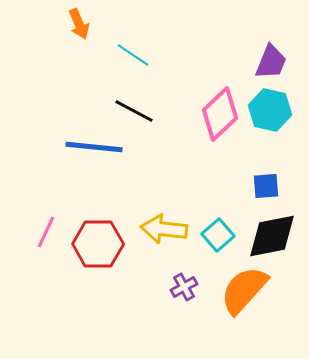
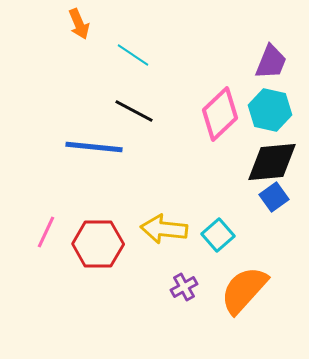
blue square: moved 8 px right, 11 px down; rotated 32 degrees counterclockwise
black diamond: moved 74 px up; rotated 6 degrees clockwise
